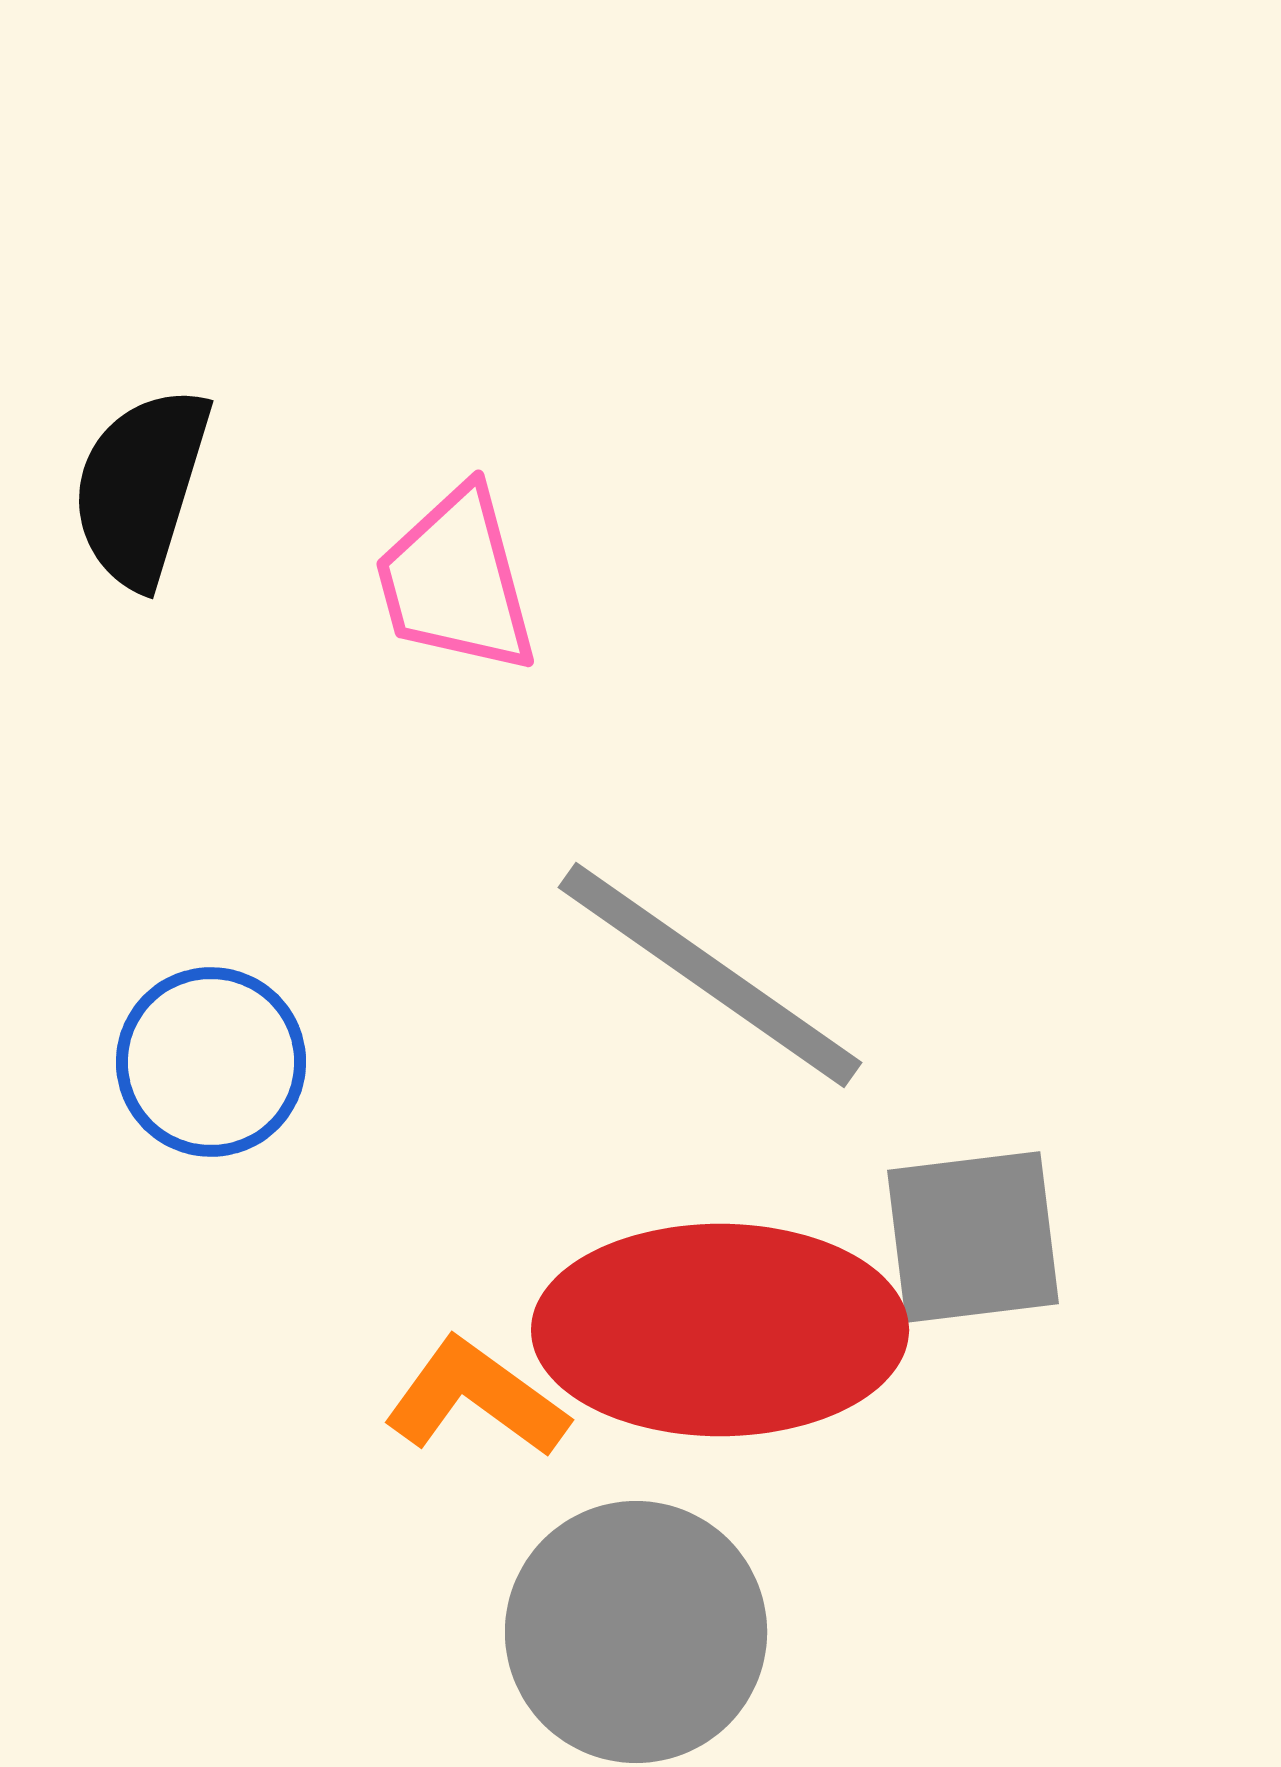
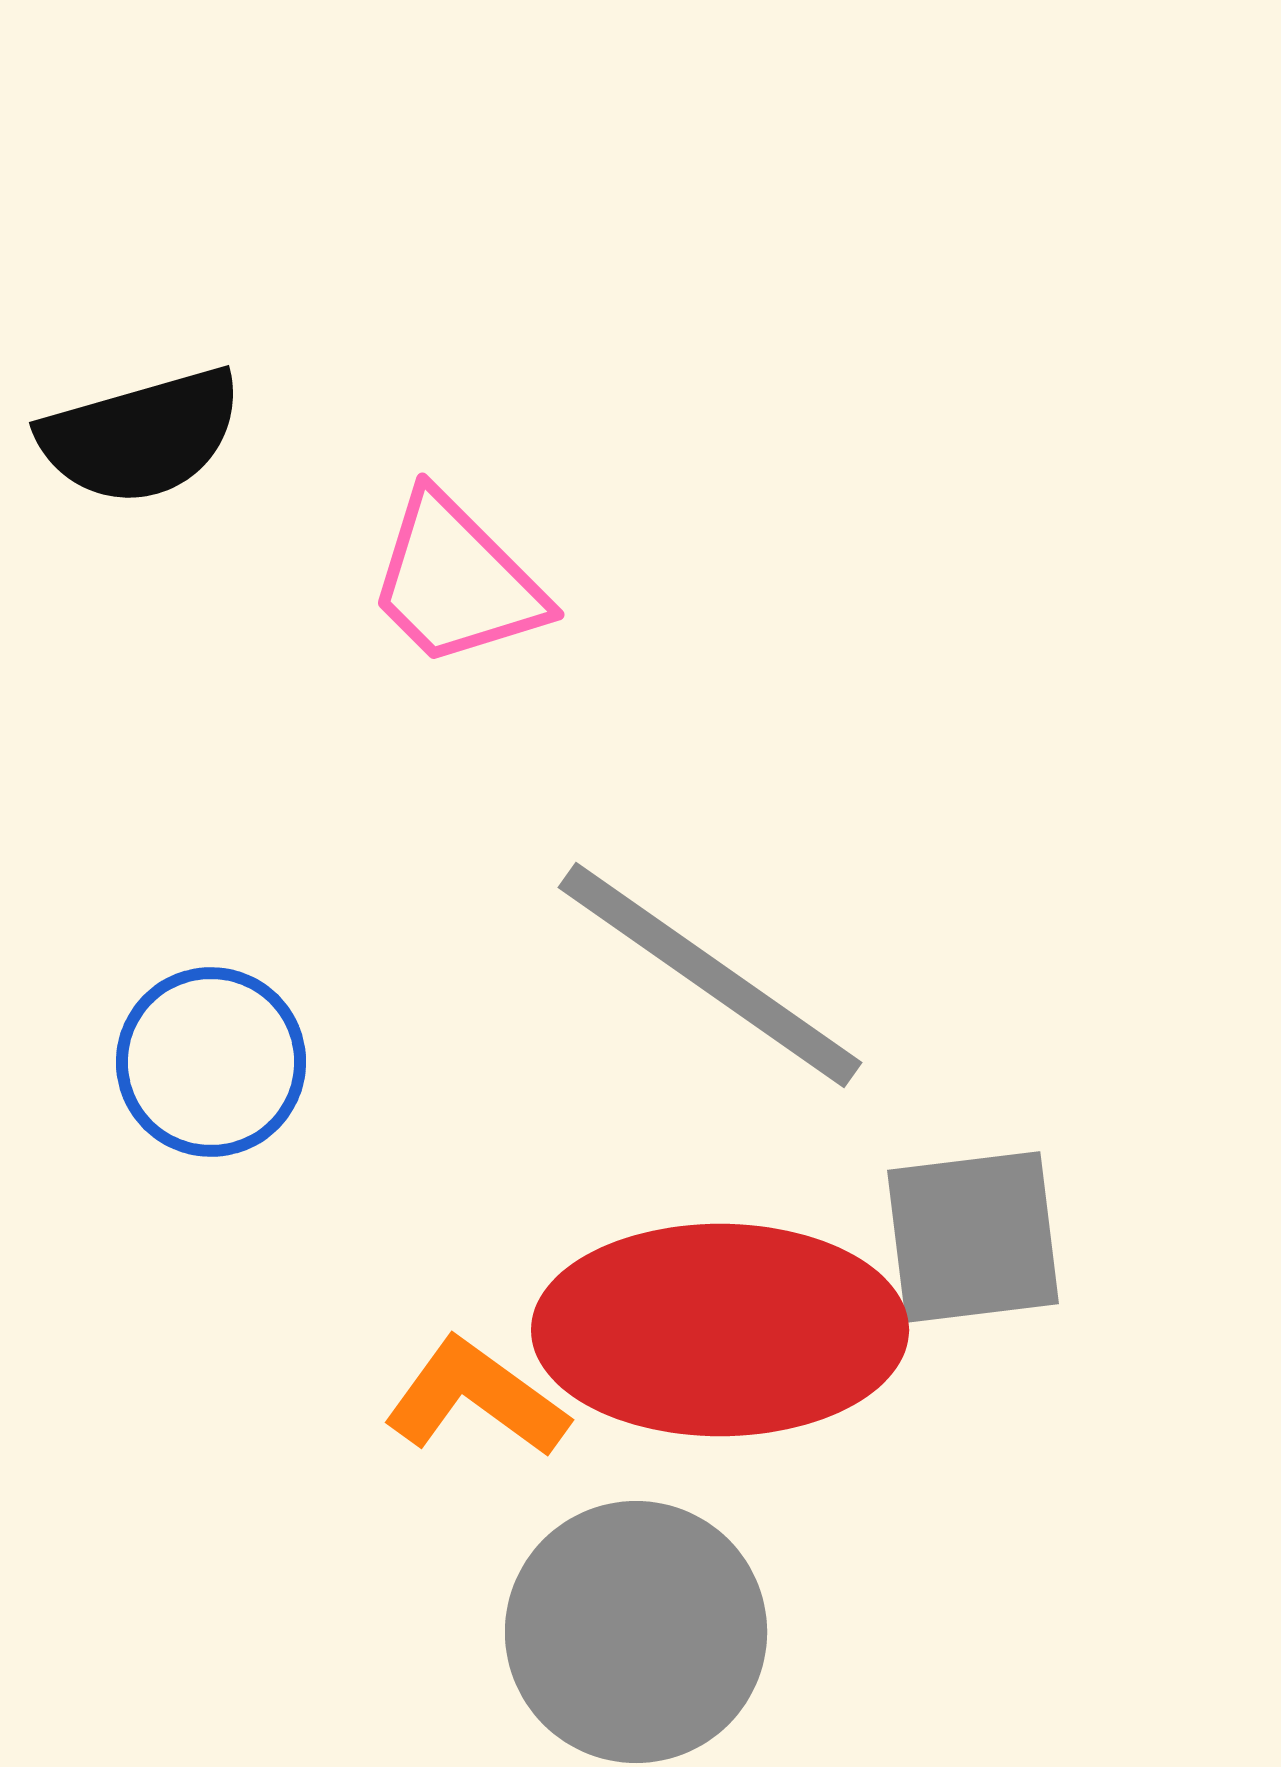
black semicircle: moved 51 px up; rotated 123 degrees counterclockwise
pink trapezoid: rotated 30 degrees counterclockwise
